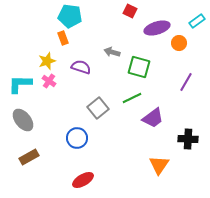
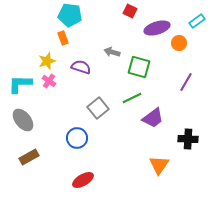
cyan pentagon: moved 1 px up
